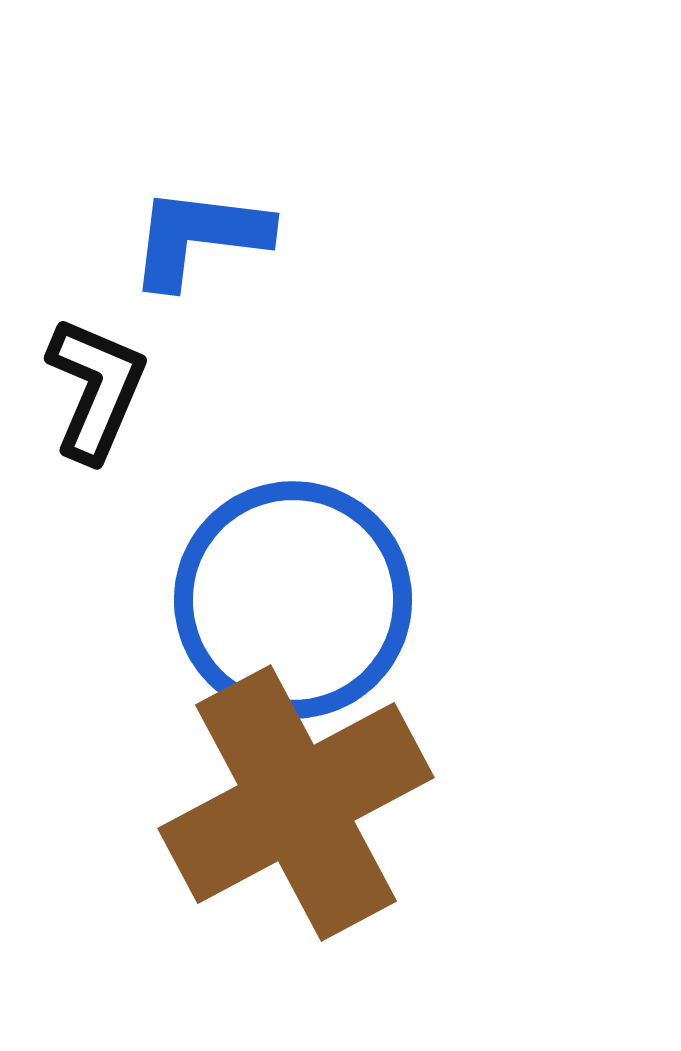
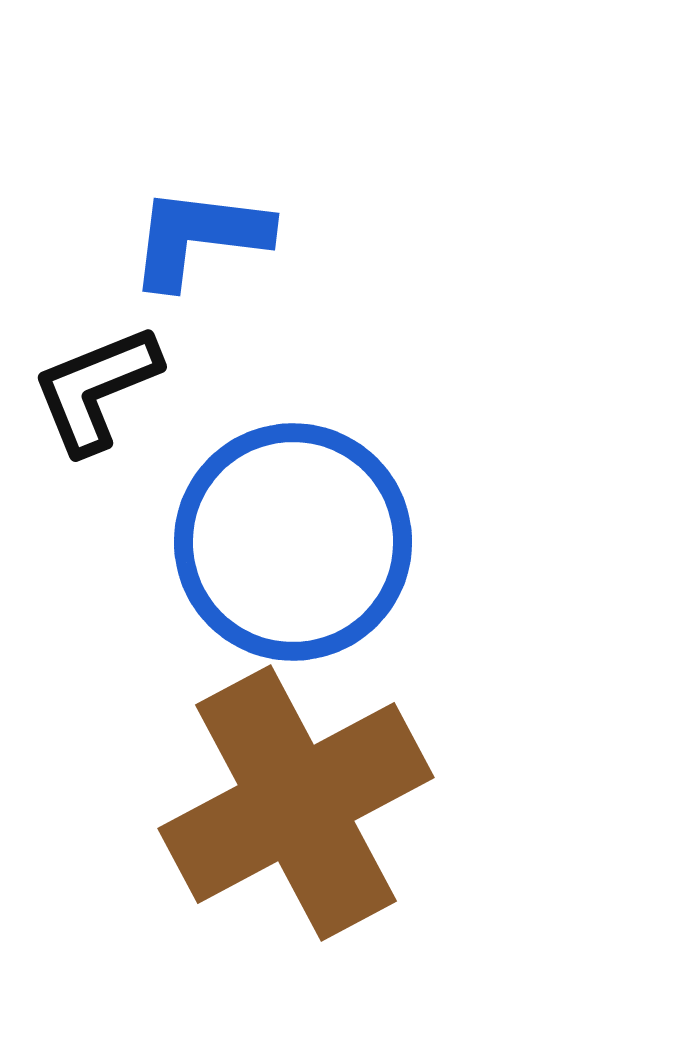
black L-shape: rotated 135 degrees counterclockwise
blue circle: moved 58 px up
